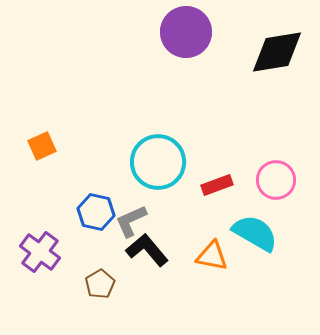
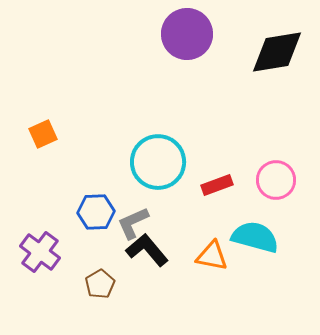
purple circle: moved 1 px right, 2 px down
orange square: moved 1 px right, 12 px up
blue hexagon: rotated 15 degrees counterclockwise
gray L-shape: moved 2 px right, 2 px down
cyan semicircle: moved 4 px down; rotated 15 degrees counterclockwise
